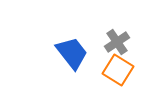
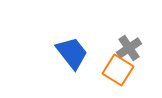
gray cross: moved 12 px right, 6 px down
